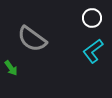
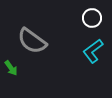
gray semicircle: moved 2 px down
